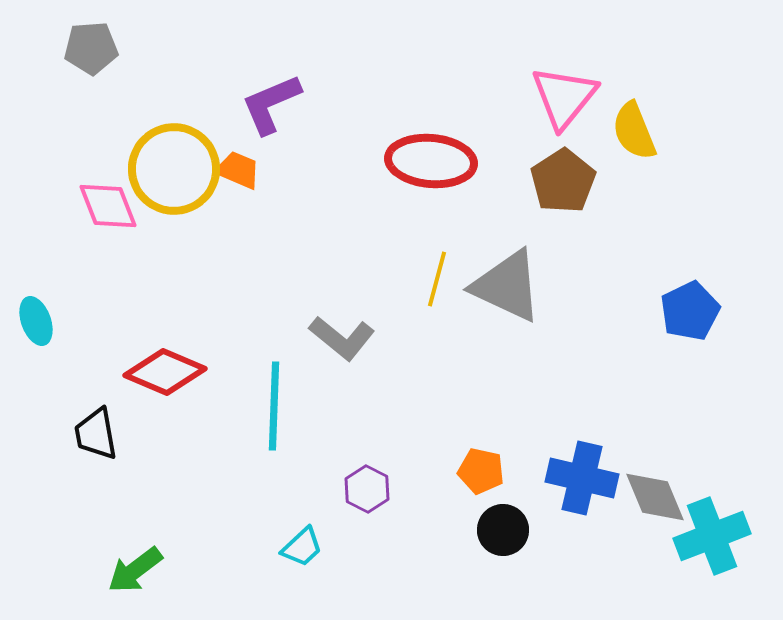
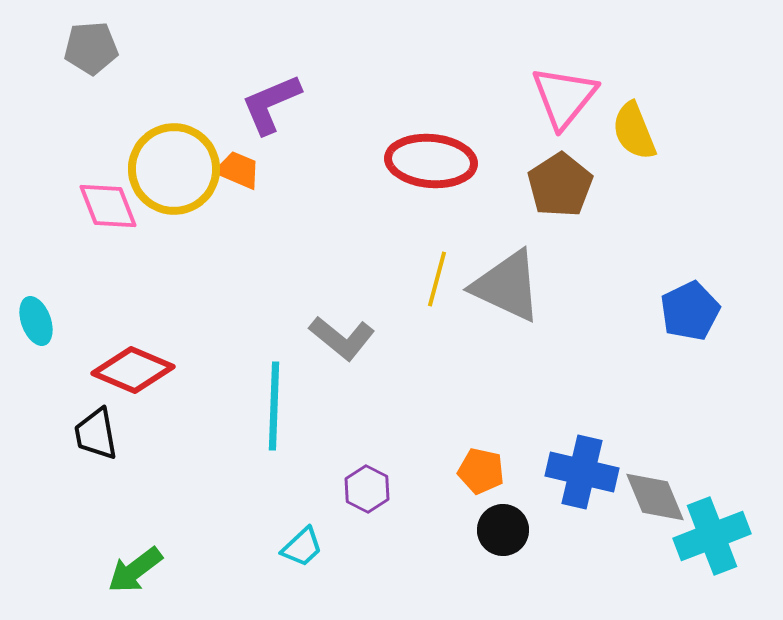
brown pentagon: moved 3 px left, 4 px down
red diamond: moved 32 px left, 2 px up
blue cross: moved 6 px up
